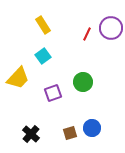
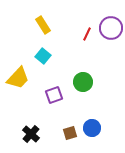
cyan square: rotated 14 degrees counterclockwise
purple square: moved 1 px right, 2 px down
